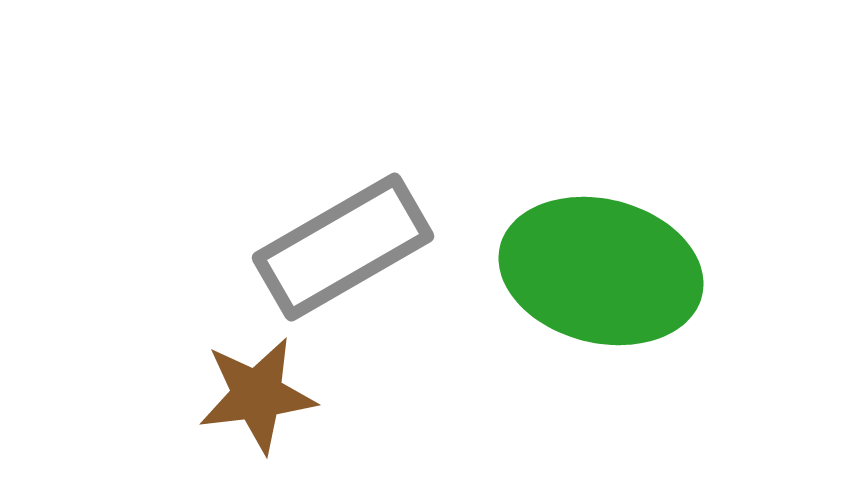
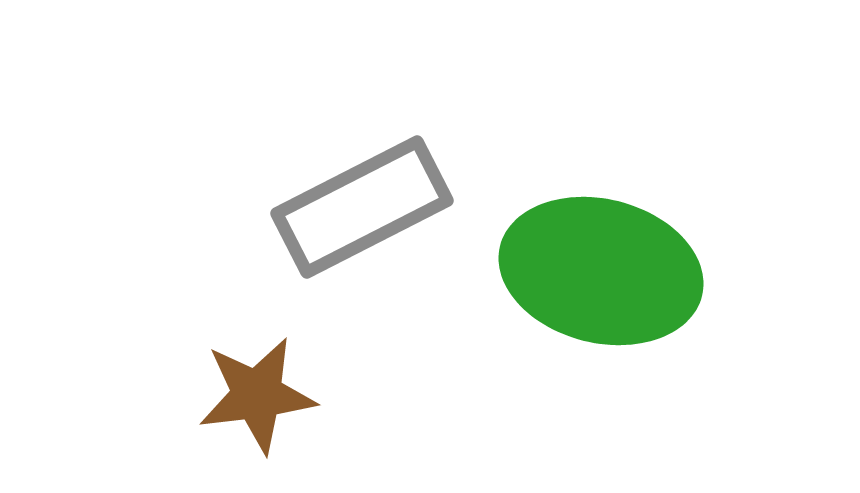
gray rectangle: moved 19 px right, 40 px up; rotated 3 degrees clockwise
